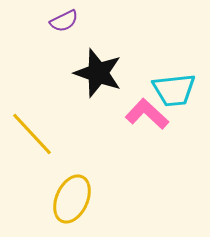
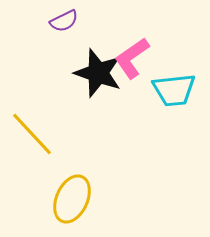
pink L-shape: moved 15 px left, 56 px up; rotated 78 degrees counterclockwise
